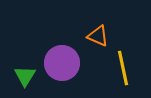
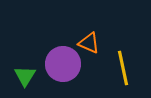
orange triangle: moved 9 px left, 7 px down
purple circle: moved 1 px right, 1 px down
